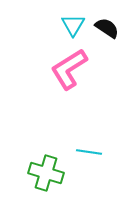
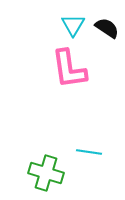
pink L-shape: rotated 66 degrees counterclockwise
